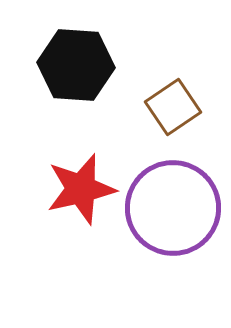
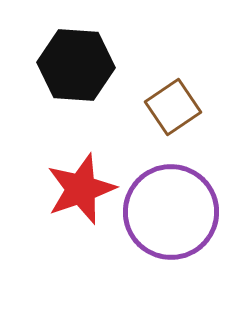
red star: rotated 6 degrees counterclockwise
purple circle: moved 2 px left, 4 px down
